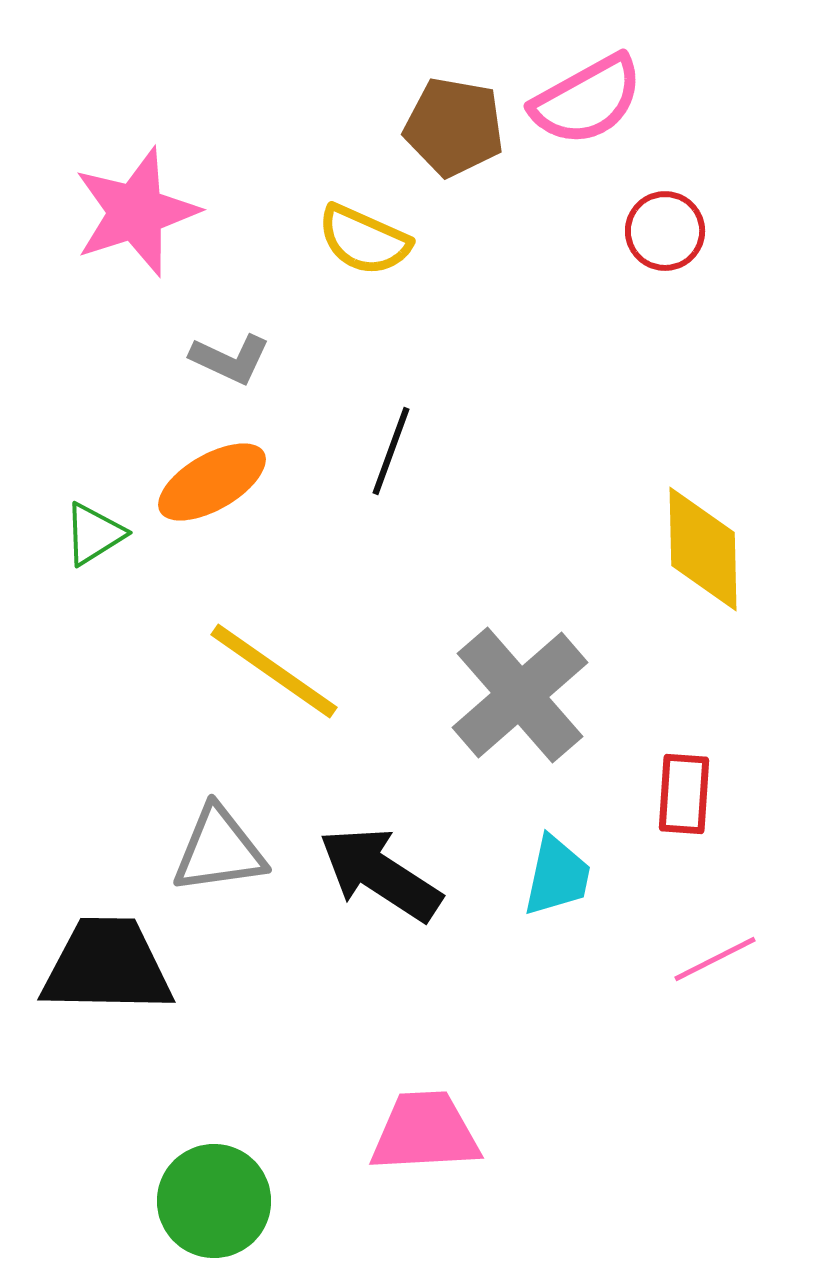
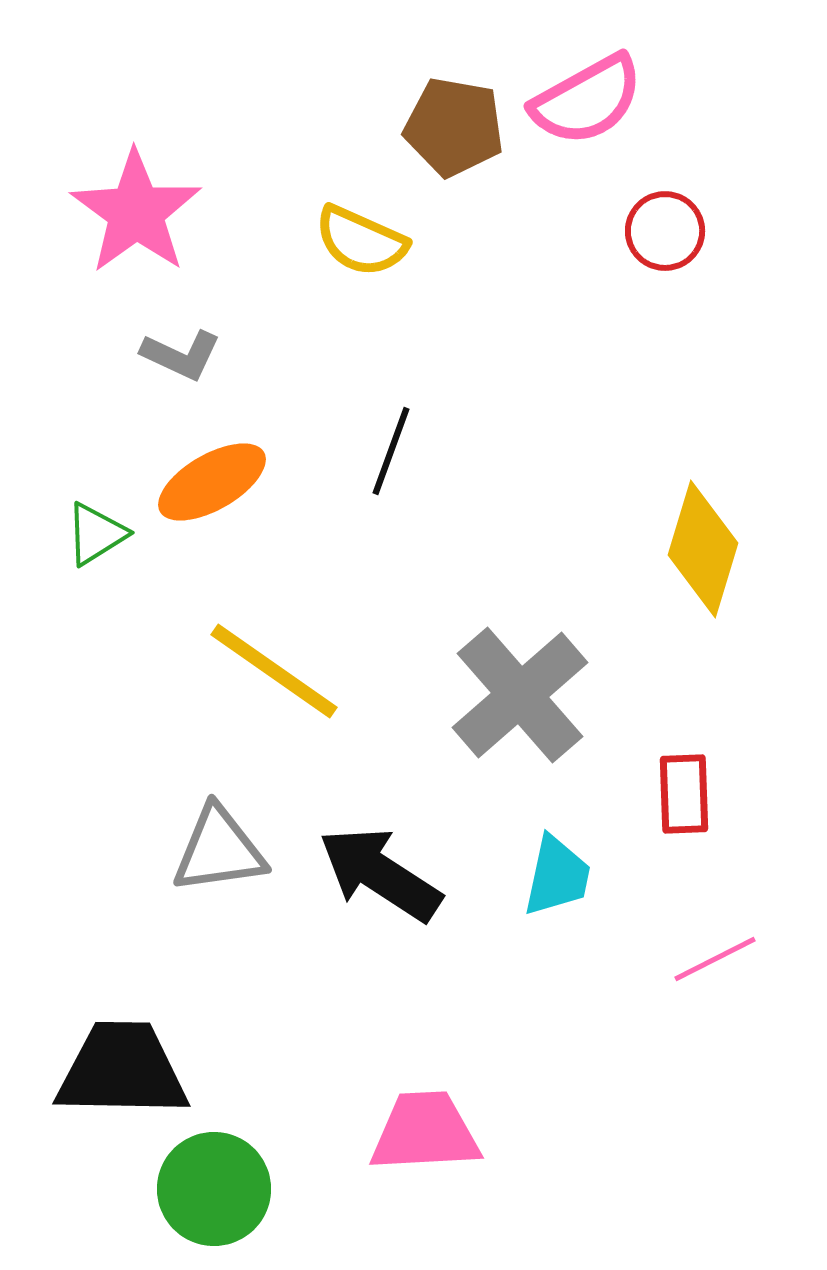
pink star: rotated 18 degrees counterclockwise
yellow semicircle: moved 3 px left, 1 px down
gray L-shape: moved 49 px left, 4 px up
green triangle: moved 2 px right
yellow diamond: rotated 18 degrees clockwise
red rectangle: rotated 6 degrees counterclockwise
black trapezoid: moved 15 px right, 104 px down
green circle: moved 12 px up
